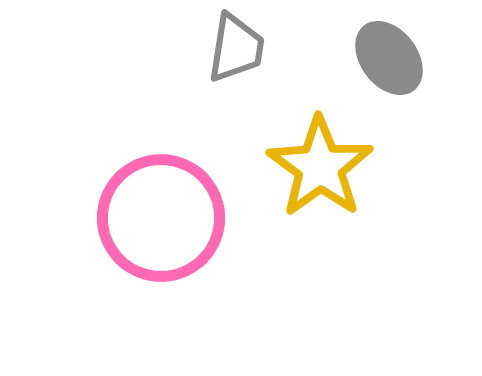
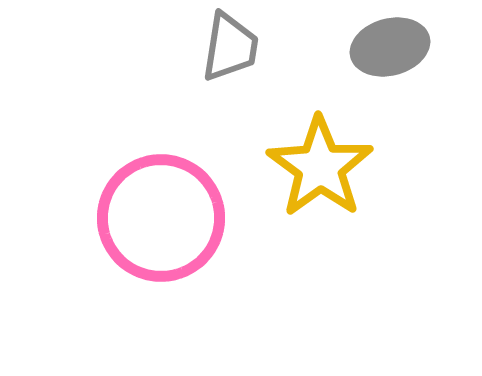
gray trapezoid: moved 6 px left, 1 px up
gray ellipse: moved 1 px right, 11 px up; rotated 68 degrees counterclockwise
